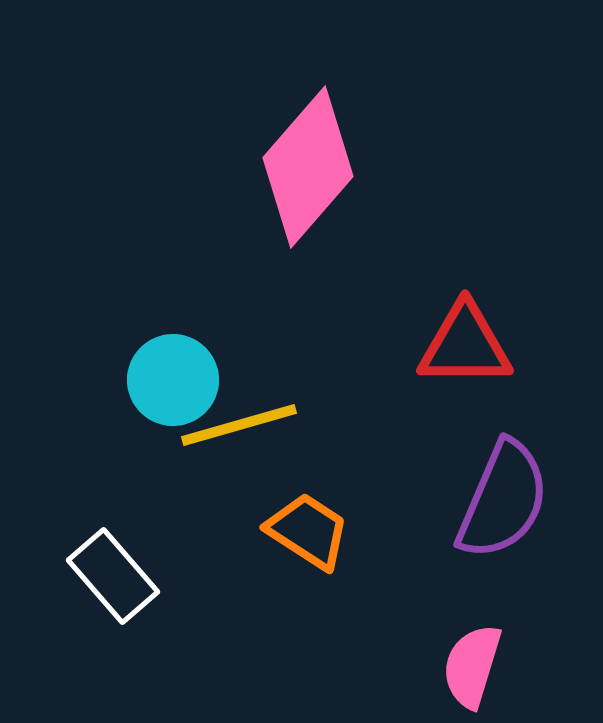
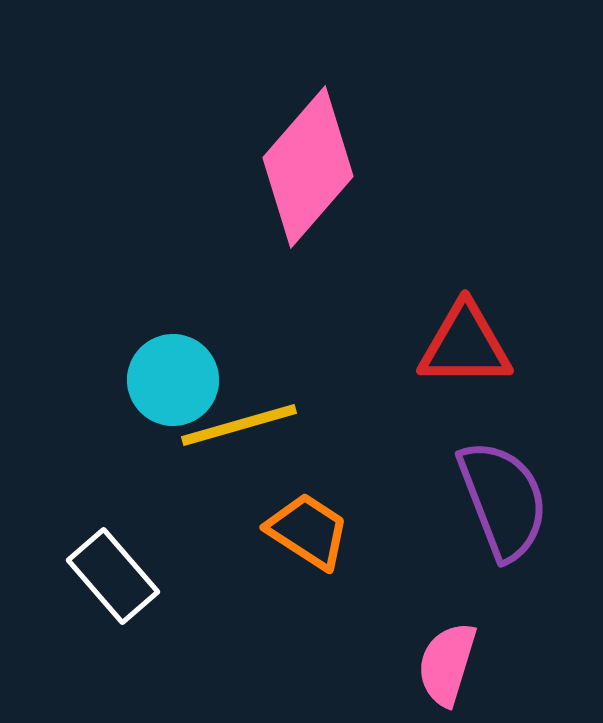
purple semicircle: rotated 44 degrees counterclockwise
pink semicircle: moved 25 px left, 2 px up
